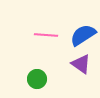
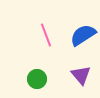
pink line: rotated 65 degrees clockwise
purple triangle: moved 11 px down; rotated 15 degrees clockwise
